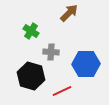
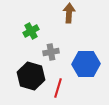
brown arrow: rotated 42 degrees counterclockwise
green cross: rotated 28 degrees clockwise
gray cross: rotated 14 degrees counterclockwise
red line: moved 4 px left, 3 px up; rotated 48 degrees counterclockwise
